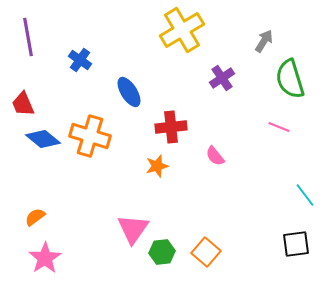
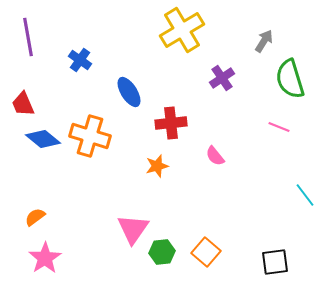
red cross: moved 4 px up
black square: moved 21 px left, 18 px down
